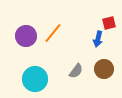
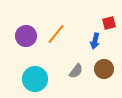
orange line: moved 3 px right, 1 px down
blue arrow: moved 3 px left, 2 px down
